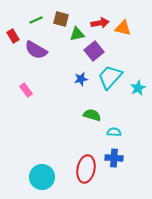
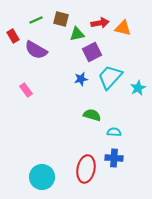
purple square: moved 2 px left, 1 px down; rotated 12 degrees clockwise
